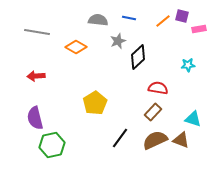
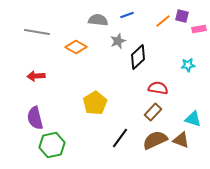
blue line: moved 2 px left, 3 px up; rotated 32 degrees counterclockwise
